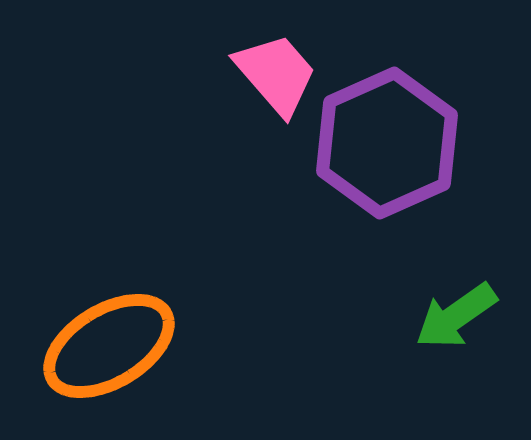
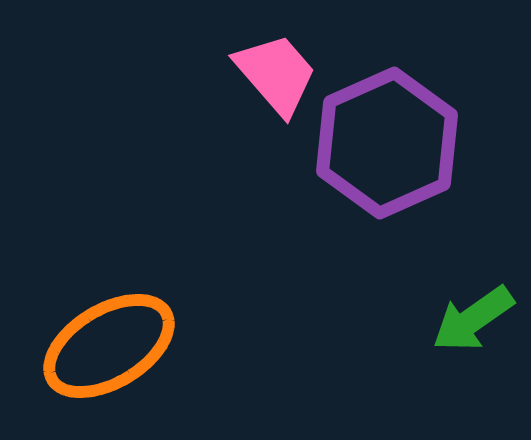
green arrow: moved 17 px right, 3 px down
